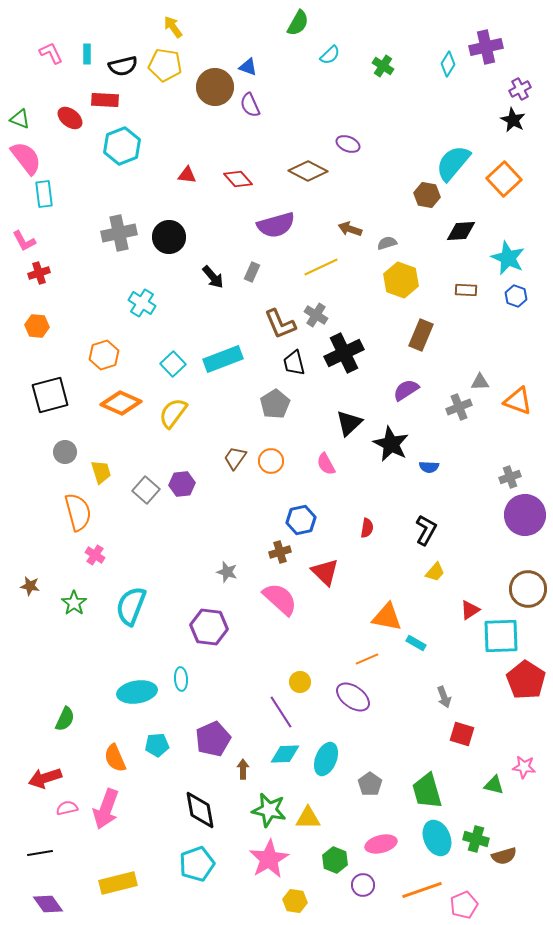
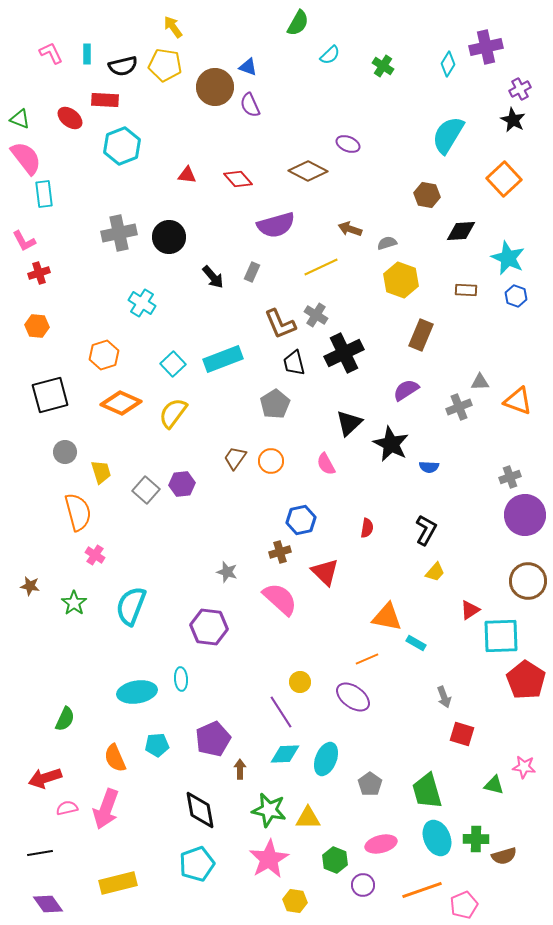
cyan semicircle at (453, 163): moved 5 px left, 28 px up; rotated 9 degrees counterclockwise
brown circle at (528, 589): moved 8 px up
brown arrow at (243, 769): moved 3 px left
green cross at (476, 839): rotated 15 degrees counterclockwise
